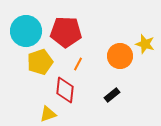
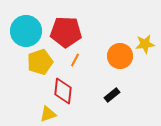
yellow star: rotated 24 degrees counterclockwise
orange line: moved 3 px left, 4 px up
red diamond: moved 2 px left, 1 px down
